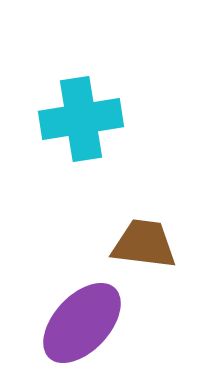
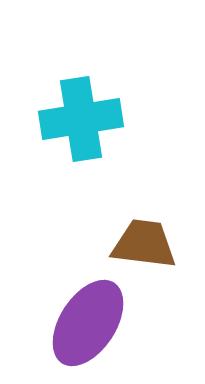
purple ellipse: moved 6 px right; rotated 10 degrees counterclockwise
